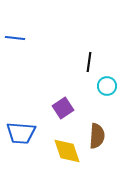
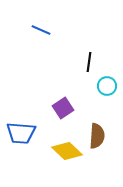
blue line: moved 26 px right, 8 px up; rotated 18 degrees clockwise
yellow diamond: rotated 28 degrees counterclockwise
